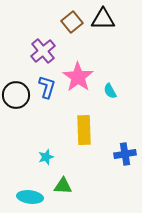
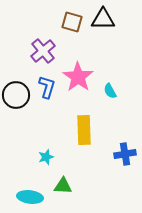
brown square: rotated 35 degrees counterclockwise
